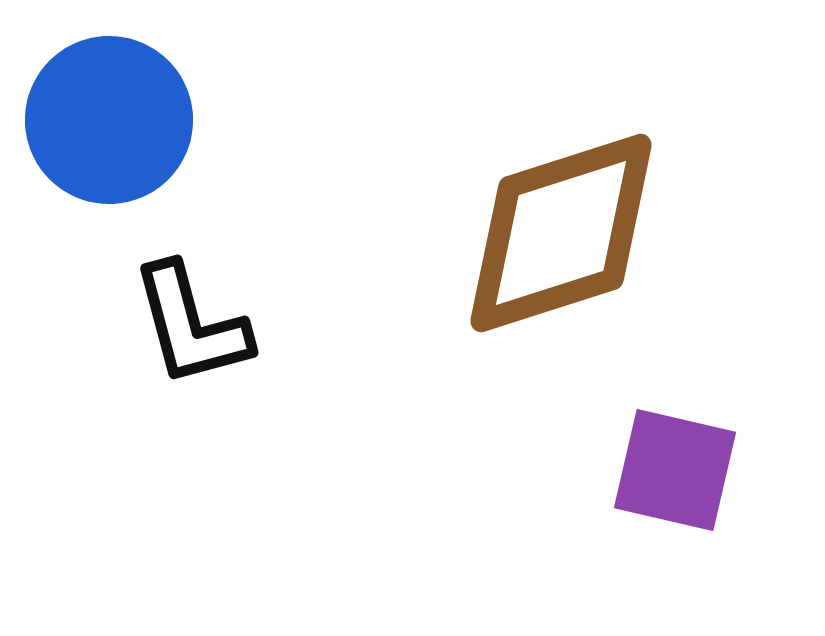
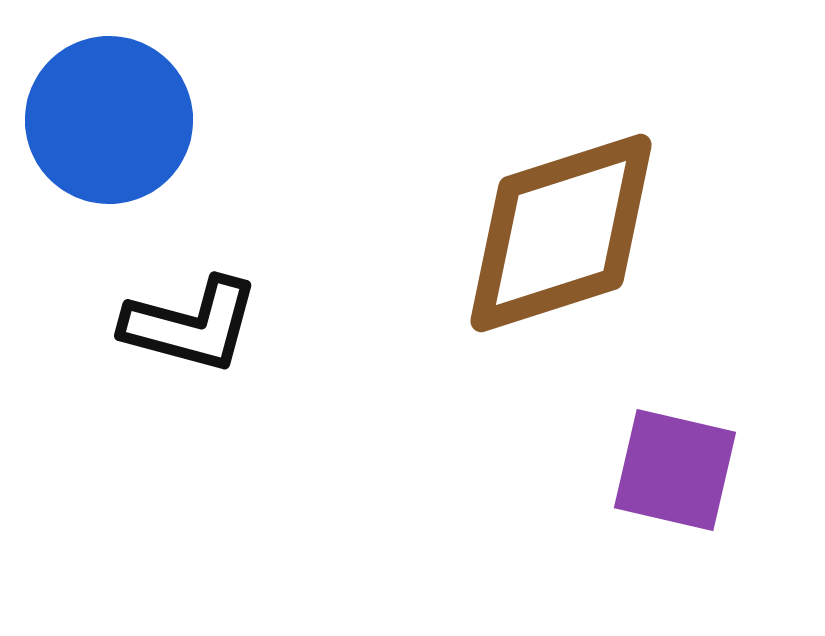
black L-shape: rotated 60 degrees counterclockwise
